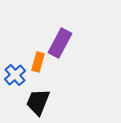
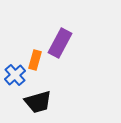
orange rectangle: moved 3 px left, 2 px up
black trapezoid: rotated 128 degrees counterclockwise
